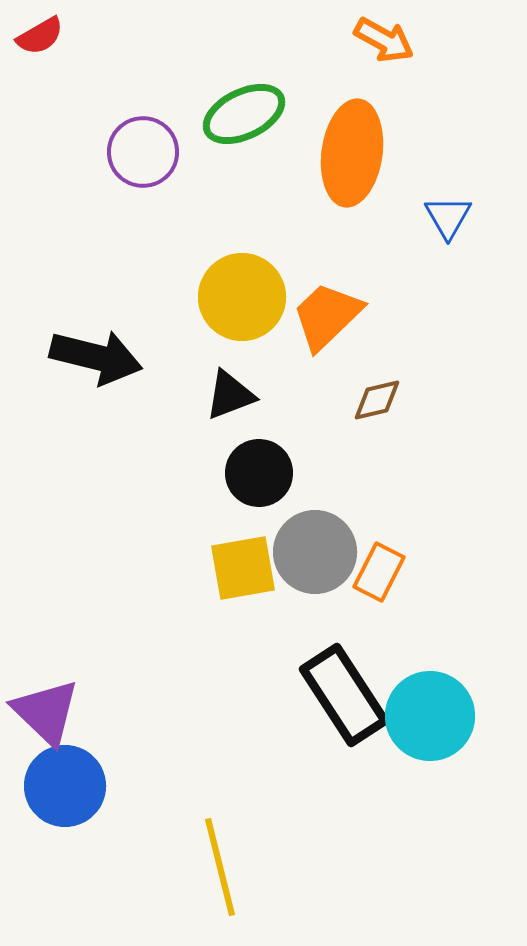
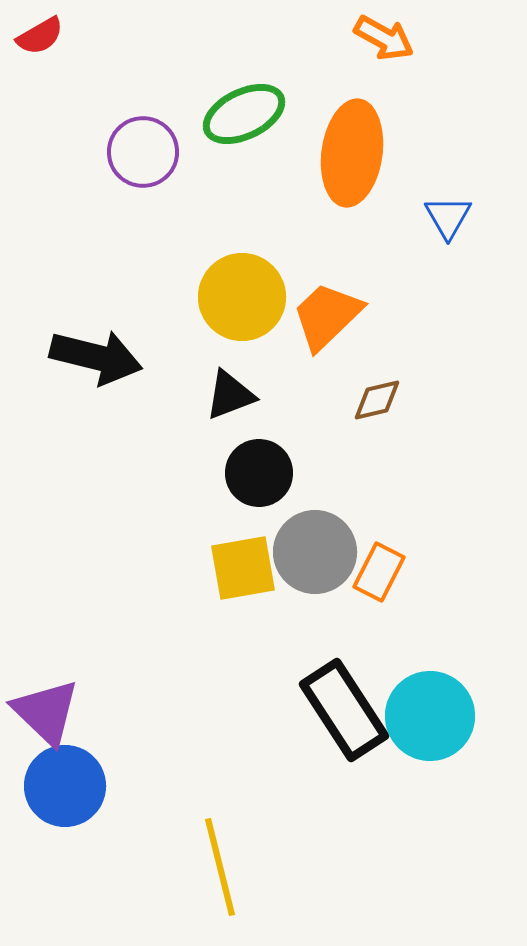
orange arrow: moved 2 px up
black rectangle: moved 15 px down
